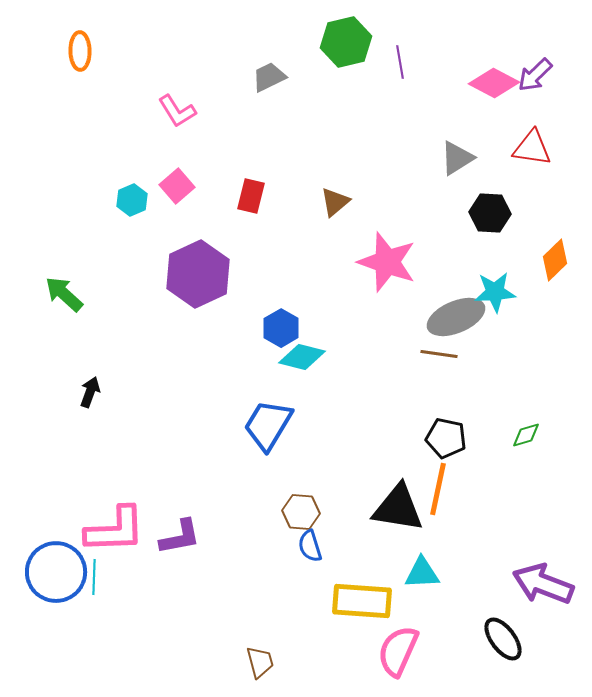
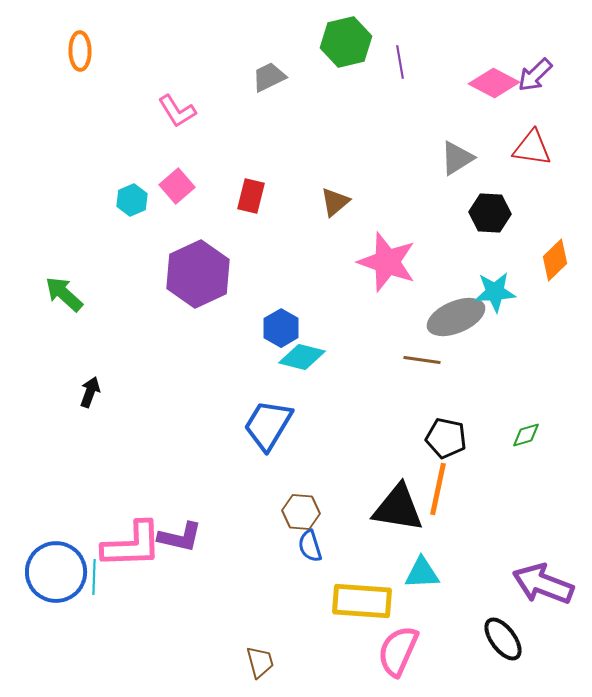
brown line at (439, 354): moved 17 px left, 6 px down
pink L-shape at (115, 530): moved 17 px right, 15 px down
purple L-shape at (180, 537): rotated 24 degrees clockwise
